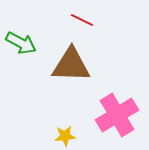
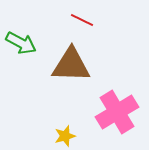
pink cross: moved 3 px up
yellow star: rotated 10 degrees counterclockwise
